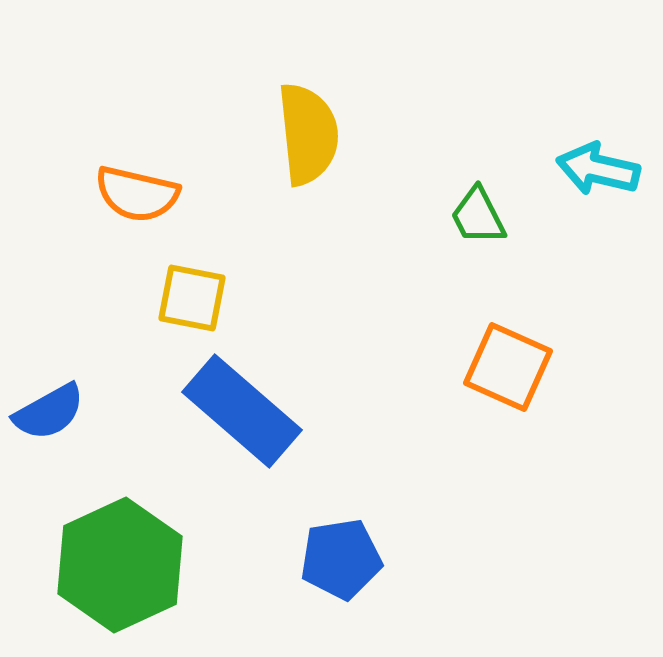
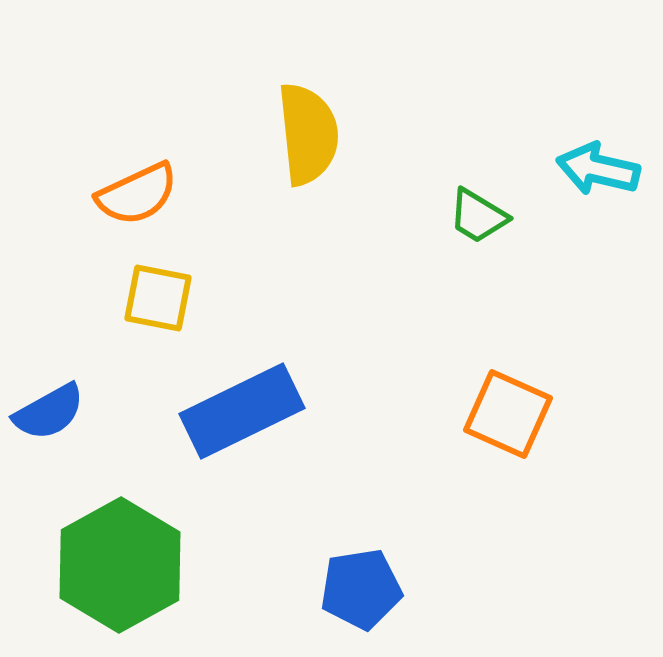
orange semicircle: rotated 38 degrees counterclockwise
green trapezoid: rotated 32 degrees counterclockwise
yellow square: moved 34 px left
orange square: moved 47 px down
blue rectangle: rotated 67 degrees counterclockwise
blue pentagon: moved 20 px right, 30 px down
green hexagon: rotated 4 degrees counterclockwise
